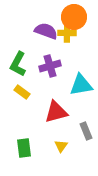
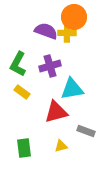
cyan triangle: moved 9 px left, 4 px down
gray rectangle: rotated 48 degrees counterclockwise
yellow triangle: rotated 40 degrees clockwise
